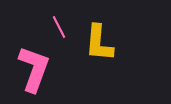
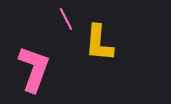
pink line: moved 7 px right, 8 px up
